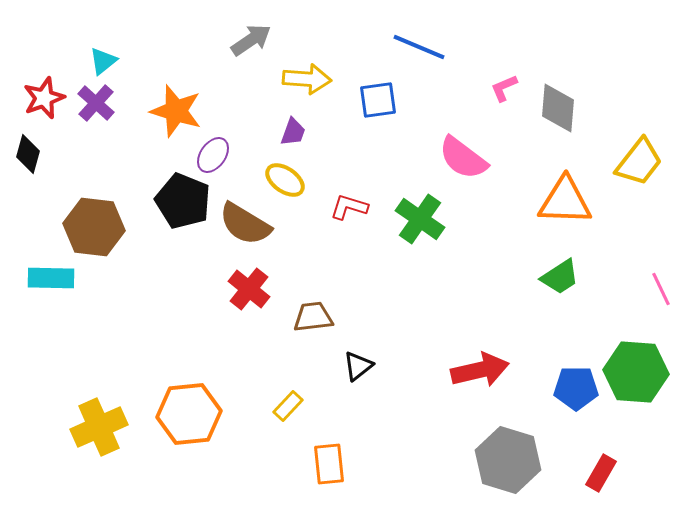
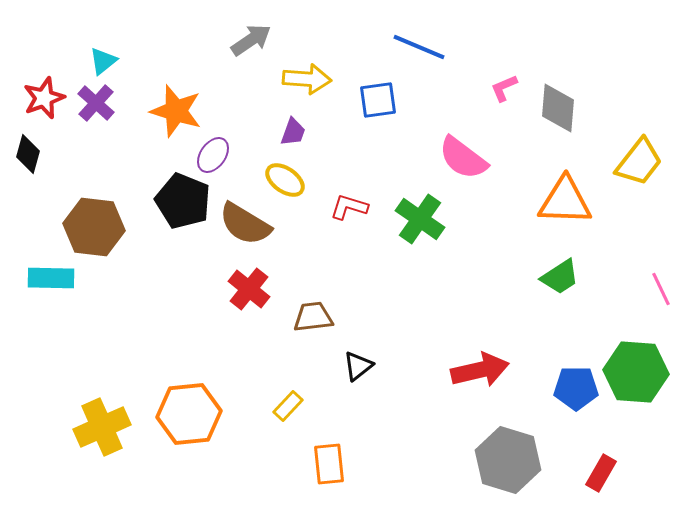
yellow cross: moved 3 px right
